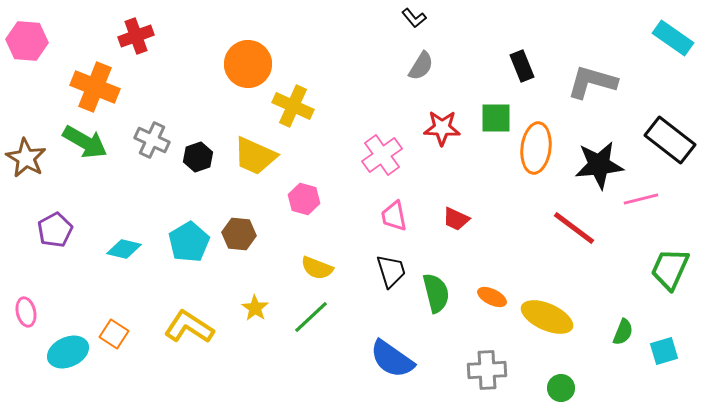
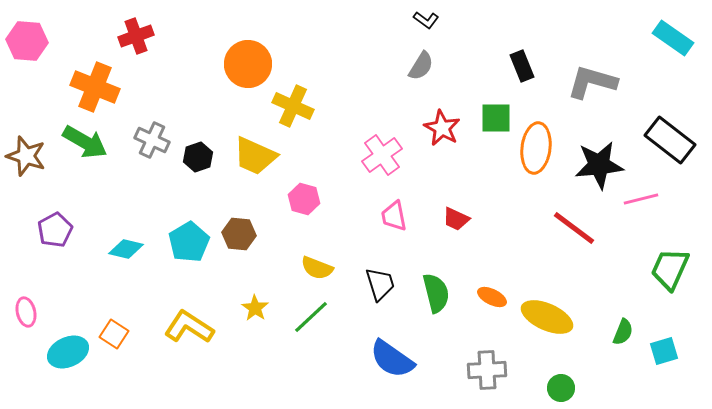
black L-shape at (414, 18): moved 12 px right, 2 px down; rotated 15 degrees counterclockwise
red star at (442, 128): rotated 27 degrees clockwise
brown star at (26, 158): moved 2 px up; rotated 12 degrees counterclockwise
cyan diamond at (124, 249): moved 2 px right
black trapezoid at (391, 271): moved 11 px left, 13 px down
